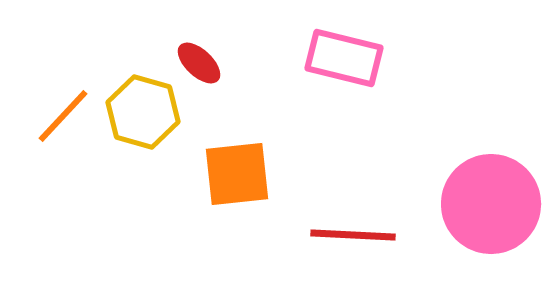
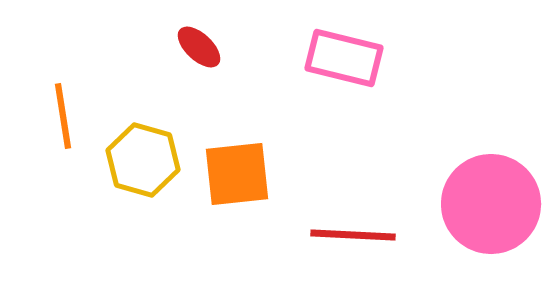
red ellipse: moved 16 px up
yellow hexagon: moved 48 px down
orange line: rotated 52 degrees counterclockwise
